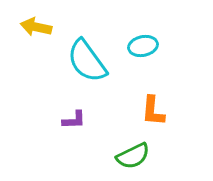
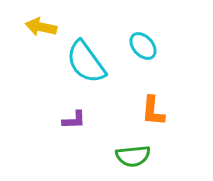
yellow arrow: moved 5 px right
cyan ellipse: rotated 60 degrees clockwise
cyan semicircle: moved 1 px left, 1 px down
green semicircle: rotated 20 degrees clockwise
